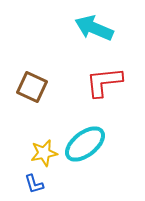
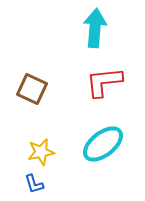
cyan arrow: moved 1 px right; rotated 72 degrees clockwise
brown square: moved 2 px down
cyan ellipse: moved 18 px right
yellow star: moved 3 px left, 1 px up
